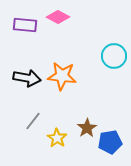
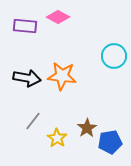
purple rectangle: moved 1 px down
